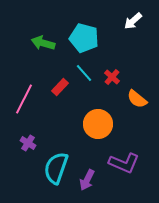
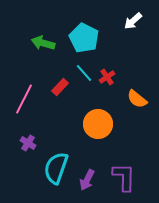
cyan pentagon: rotated 12 degrees clockwise
red cross: moved 5 px left; rotated 14 degrees clockwise
purple L-shape: moved 14 px down; rotated 112 degrees counterclockwise
